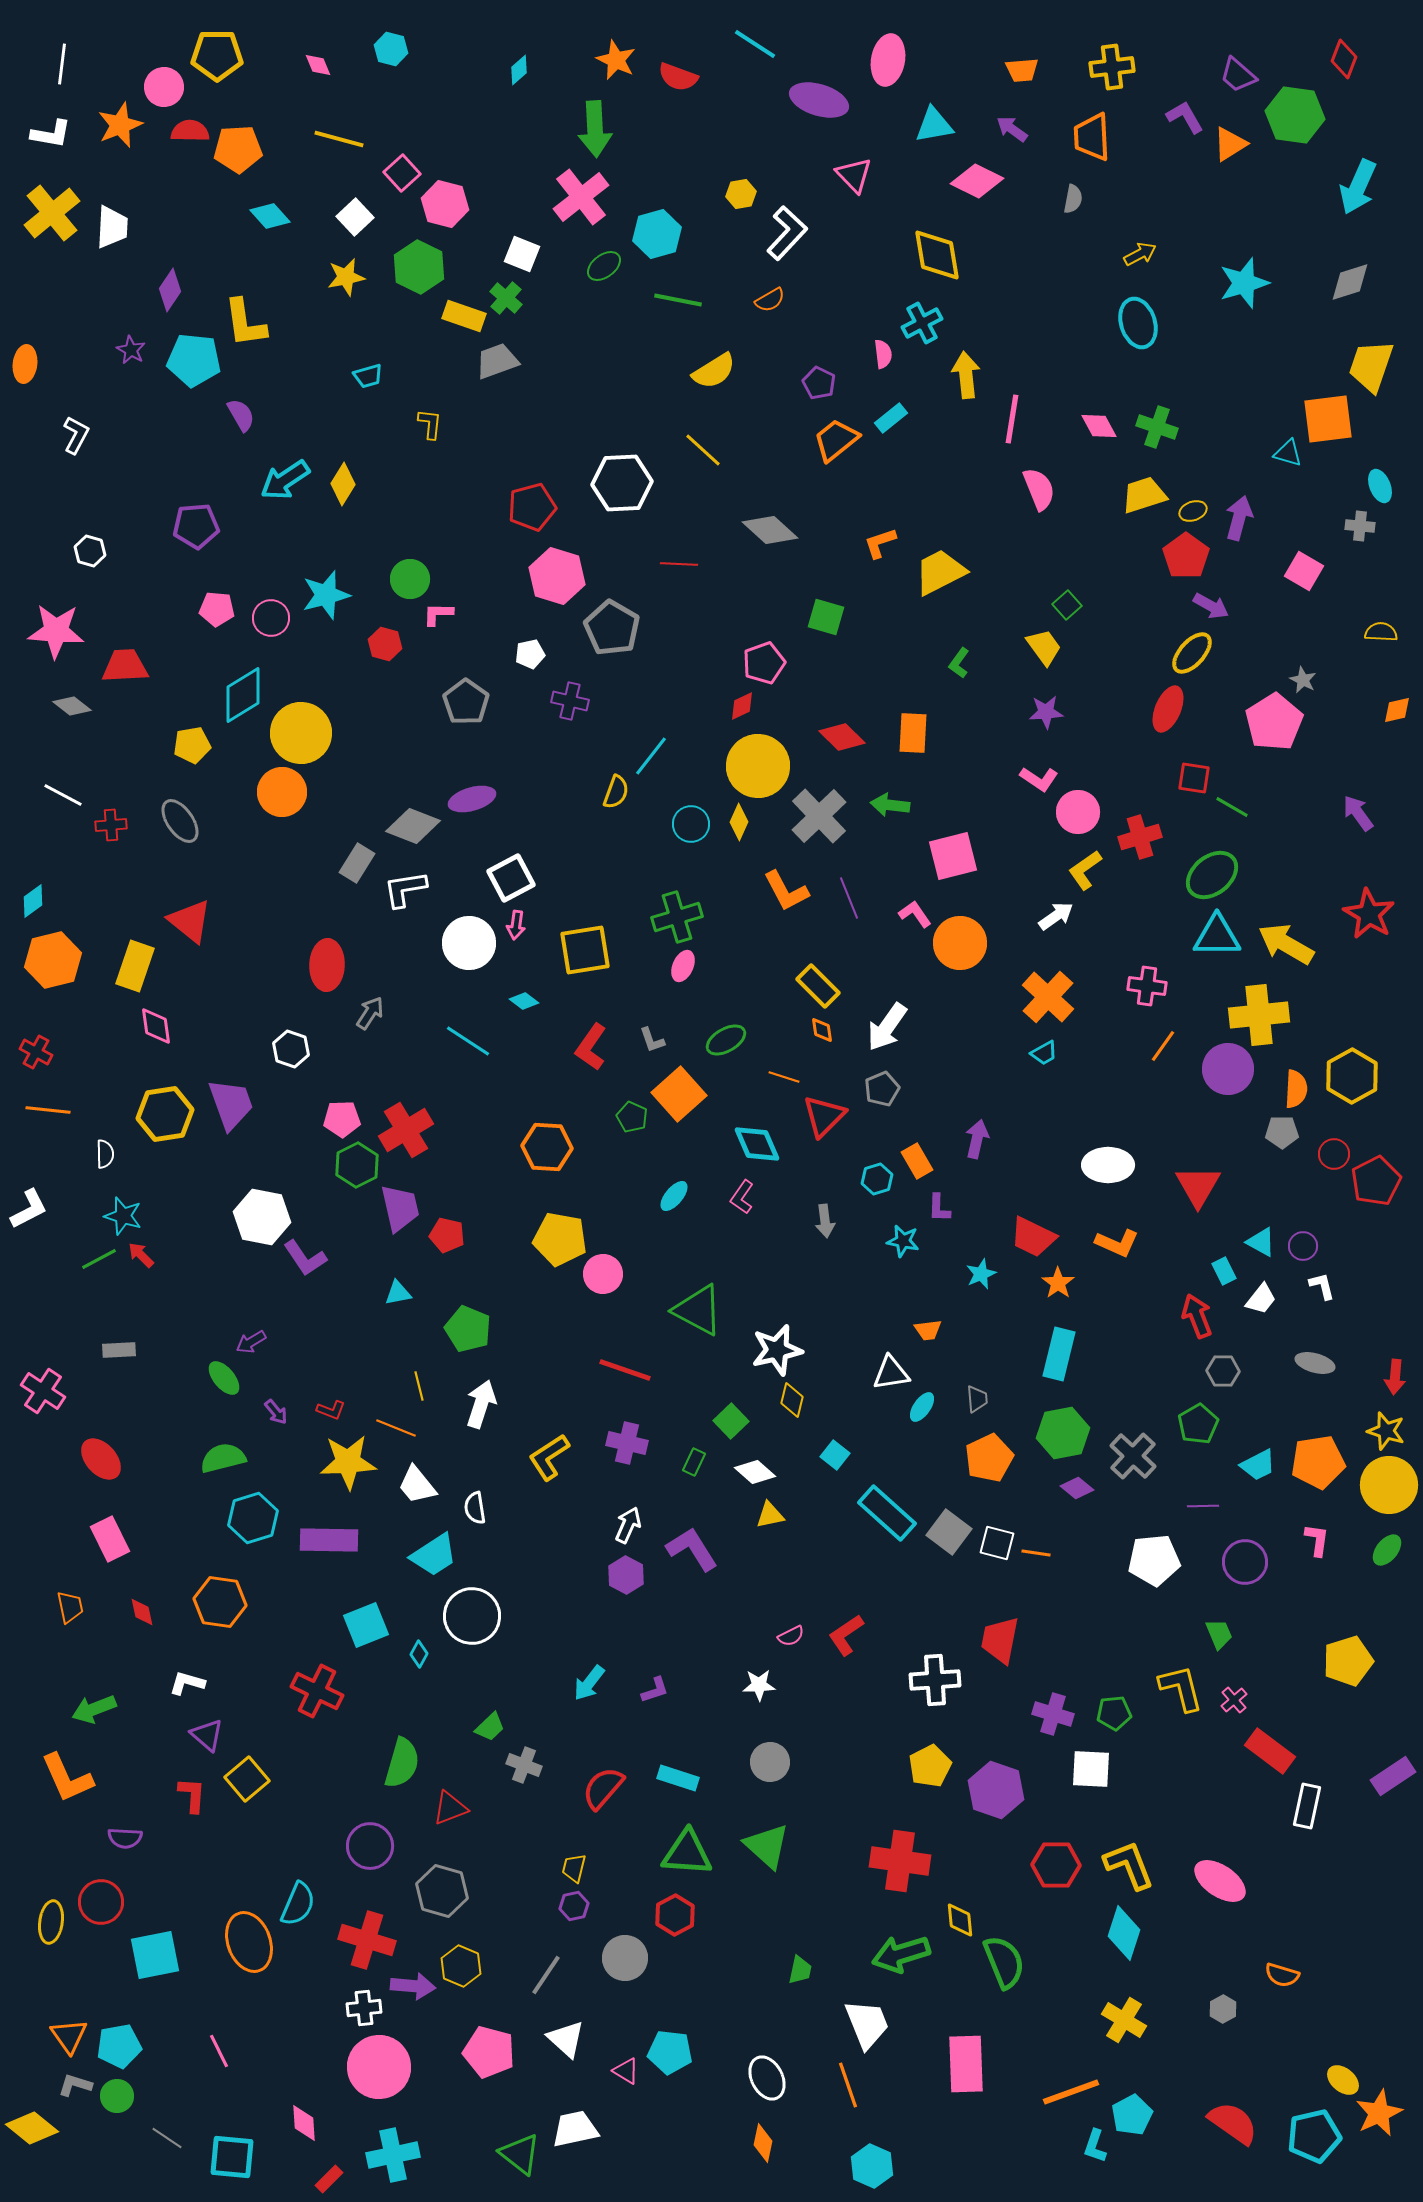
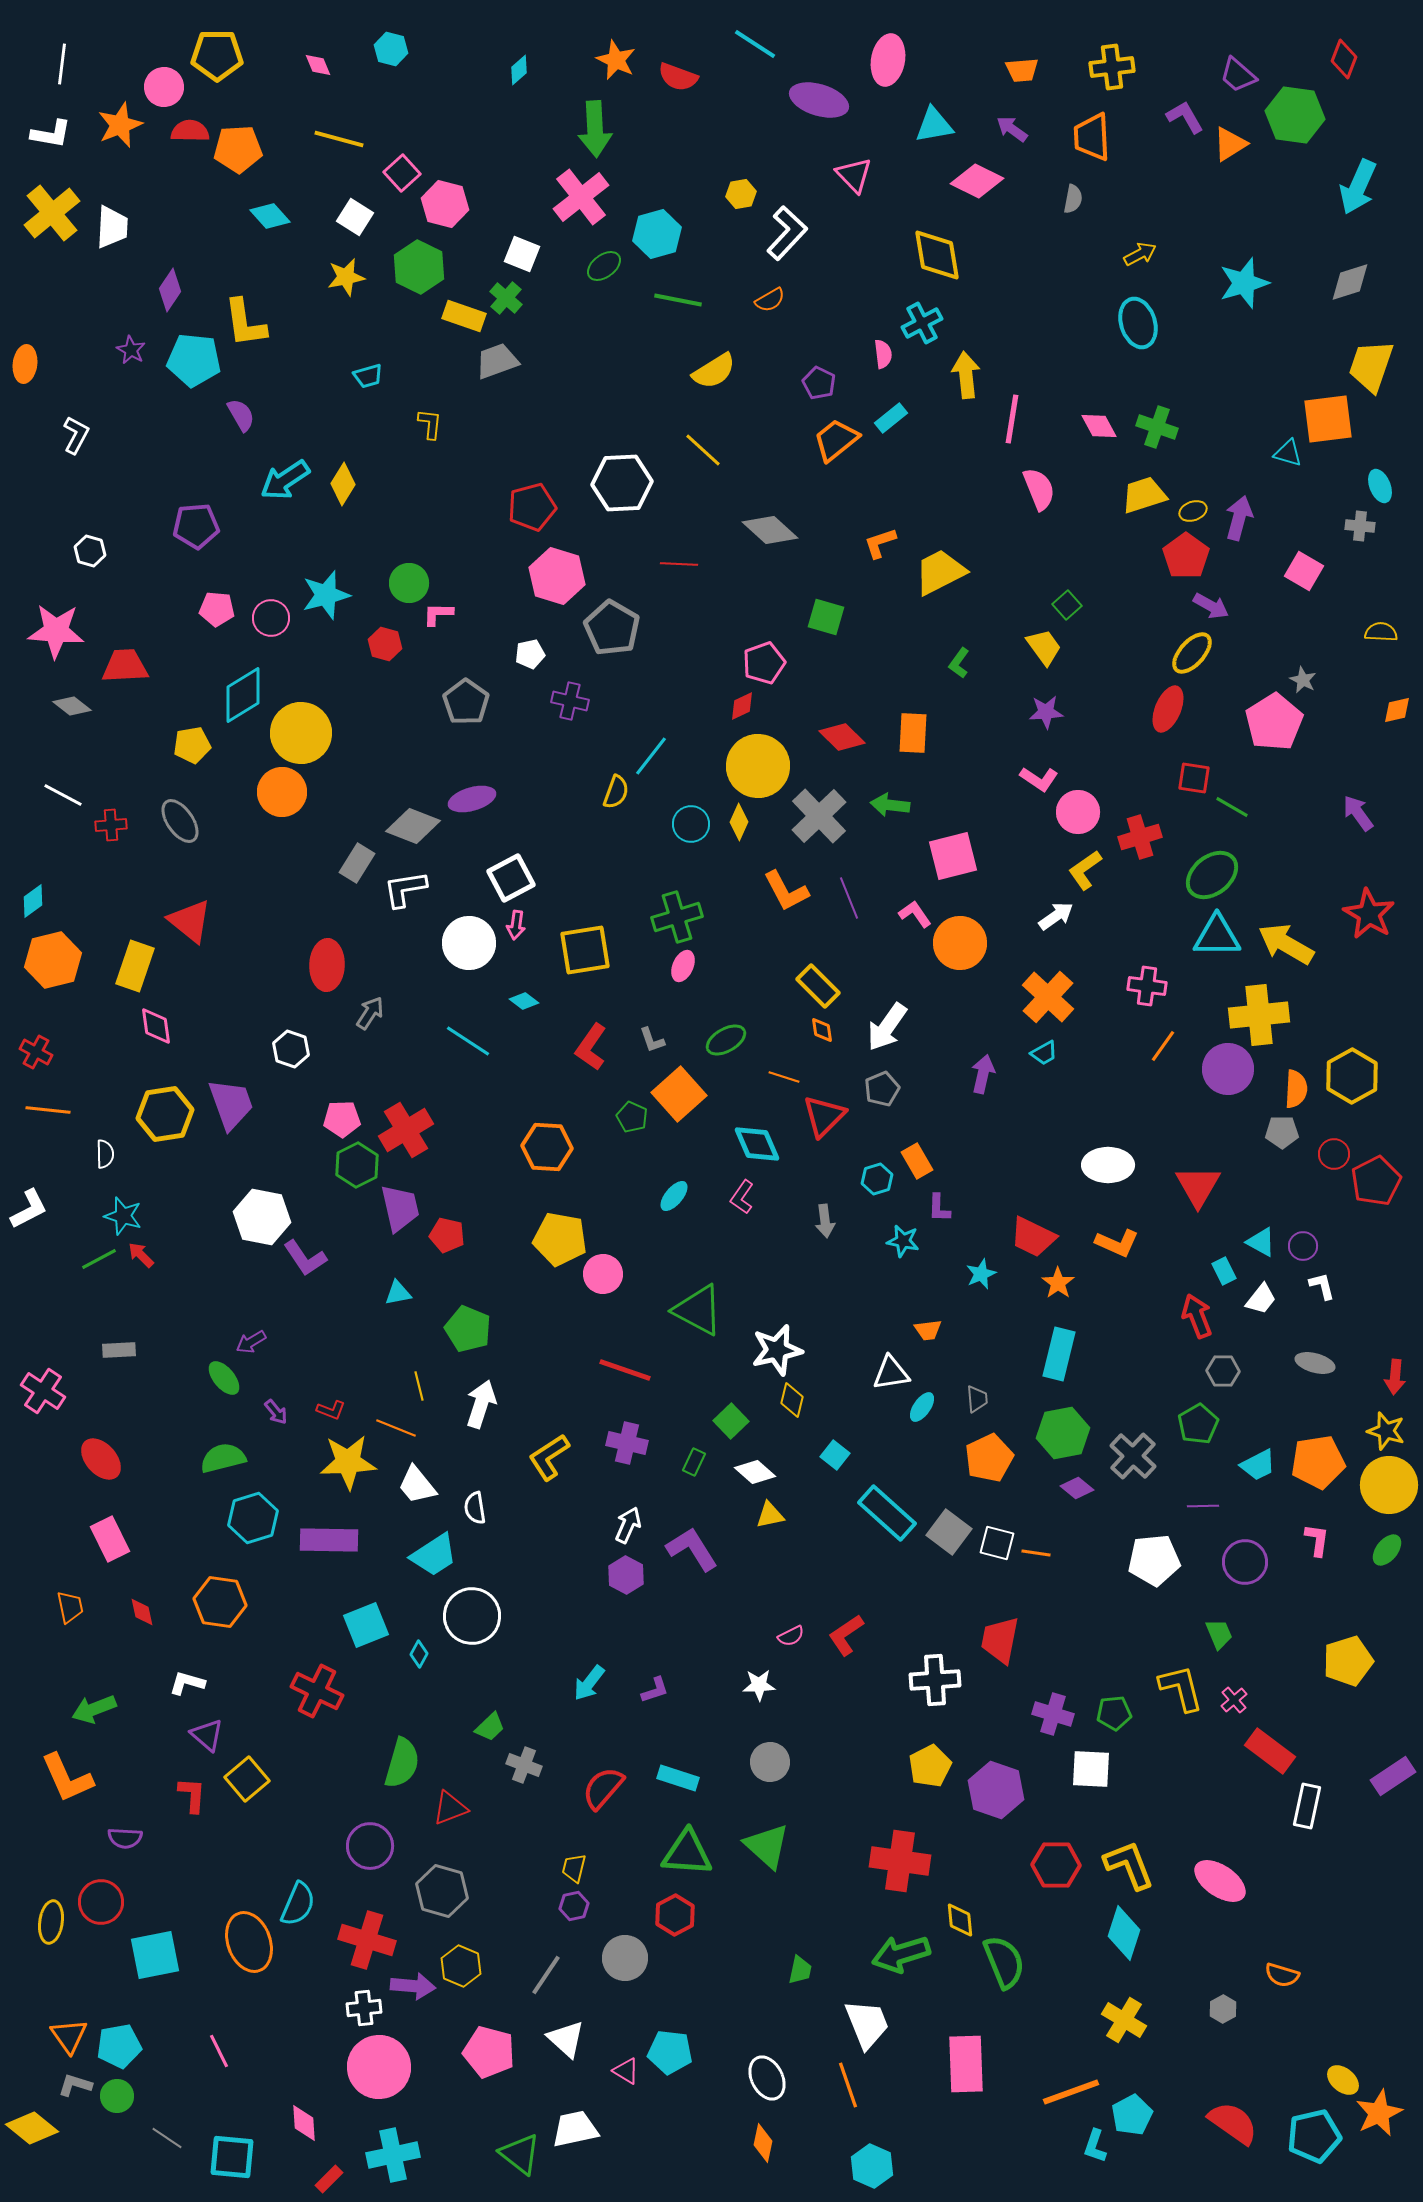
white square at (355, 217): rotated 15 degrees counterclockwise
green circle at (410, 579): moved 1 px left, 4 px down
purple arrow at (977, 1139): moved 6 px right, 65 px up
